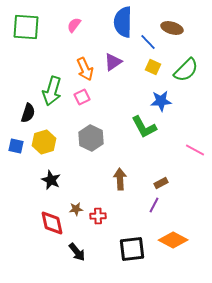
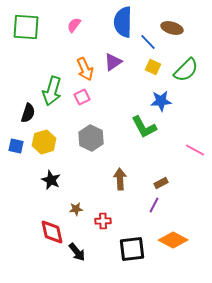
red cross: moved 5 px right, 5 px down
red diamond: moved 9 px down
